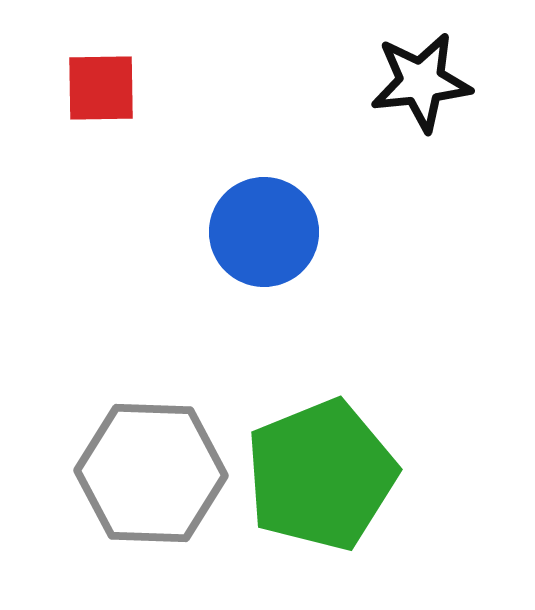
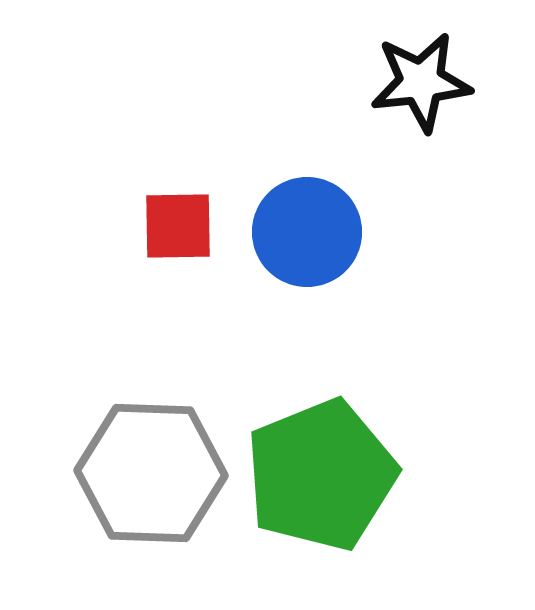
red square: moved 77 px right, 138 px down
blue circle: moved 43 px right
